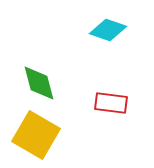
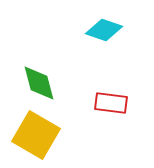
cyan diamond: moved 4 px left
